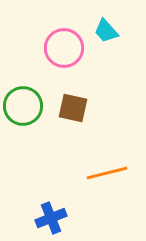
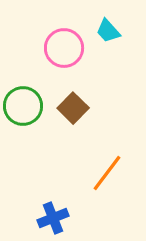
cyan trapezoid: moved 2 px right
brown square: rotated 32 degrees clockwise
orange line: rotated 39 degrees counterclockwise
blue cross: moved 2 px right
